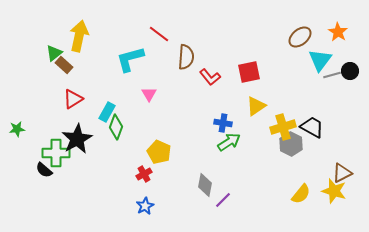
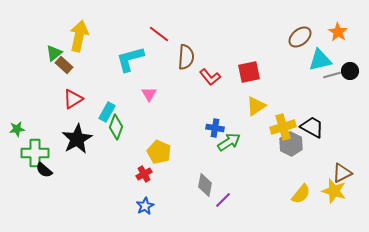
cyan triangle: rotated 40 degrees clockwise
blue cross: moved 8 px left, 5 px down
green cross: moved 21 px left
